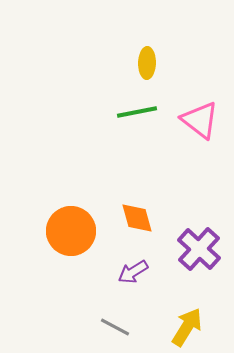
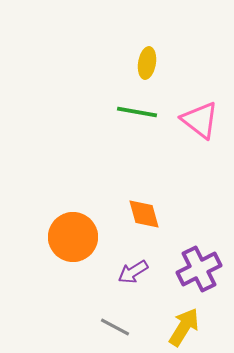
yellow ellipse: rotated 8 degrees clockwise
green line: rotated 21 degrees clockwise
orange diamond: moved 7 px right, 4 px up
orange circle: moved 2 px right, 6 px down
purple cross: moved 20 px down; rotated 21 degrees clockwise
yellow arrow: moved 3 px left
